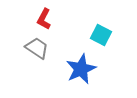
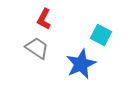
blue star: moved 5 px up
